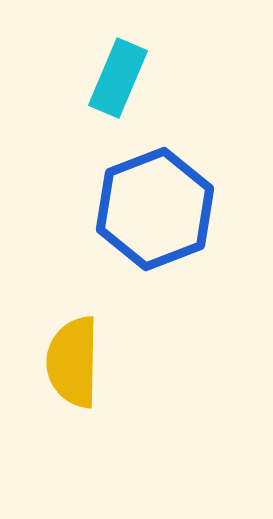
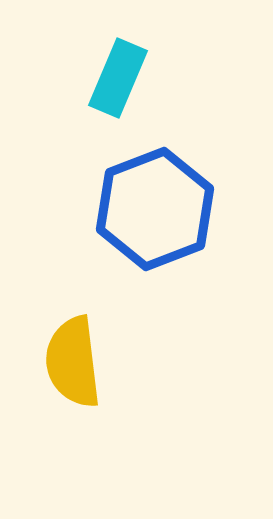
yellow semicircle: rotated 8 degrees counterclockwise
